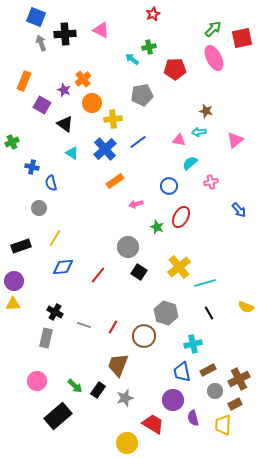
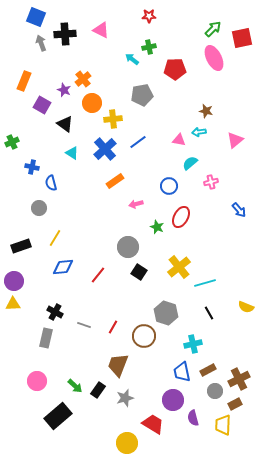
red star at (153, 14): moved 4 px left, 2 px down; rotated 24 degrees clockwise
